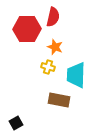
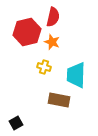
red hexagon: moved 3 px down; rotated 12 degrees counterclockwise
orange star: moved 3 px left, 5 px up
yellow cross: moved 4 px left
